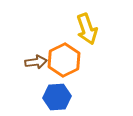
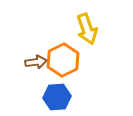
orange hexagon: moved 1 px left
